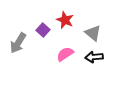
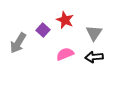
gray triangle: moved 1 px right; rotated 24 degrees clockwise
pink semicircle: rotated 12 degrees clockwise
